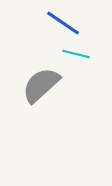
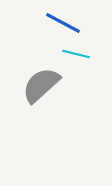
blue line: rotated 6 degrees counterclockwise
